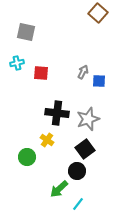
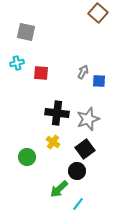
yellow cross: moved 6 px right, 2 px down
